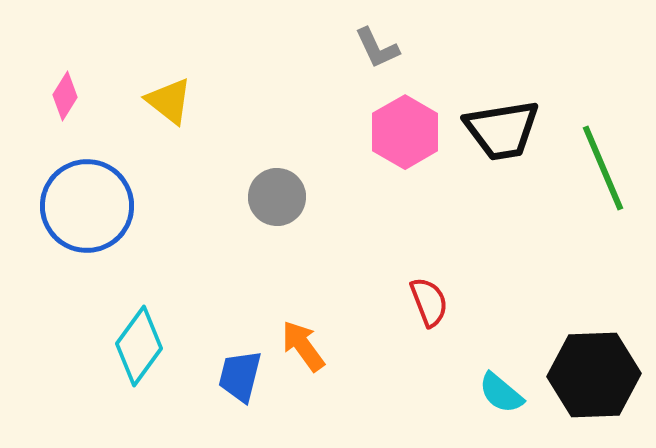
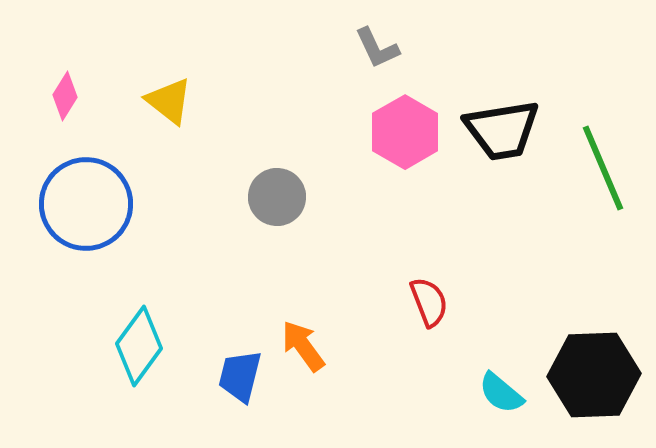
blue circle: moved 1 px left, 2 px up
